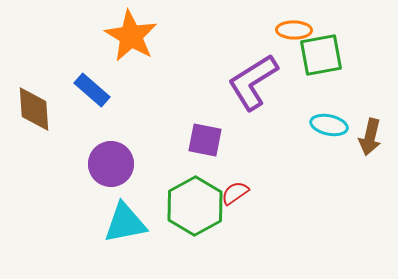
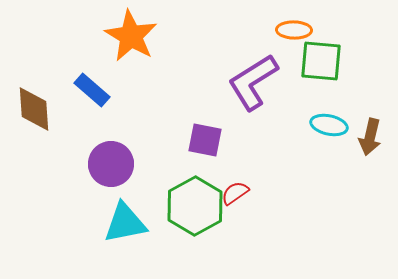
green square: moved 6 px down; rotated 15 degrees clockwise
